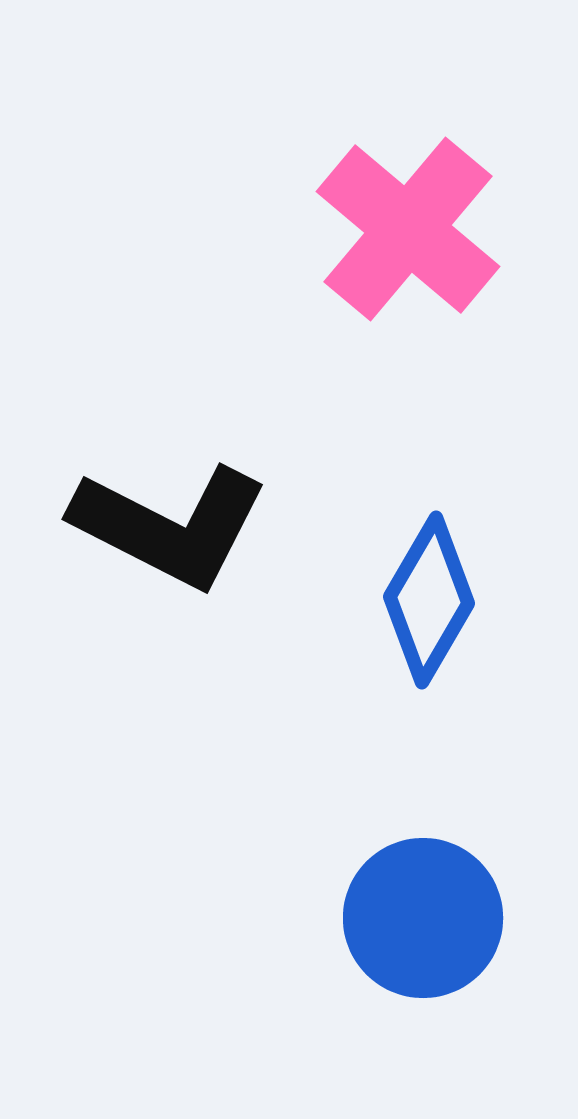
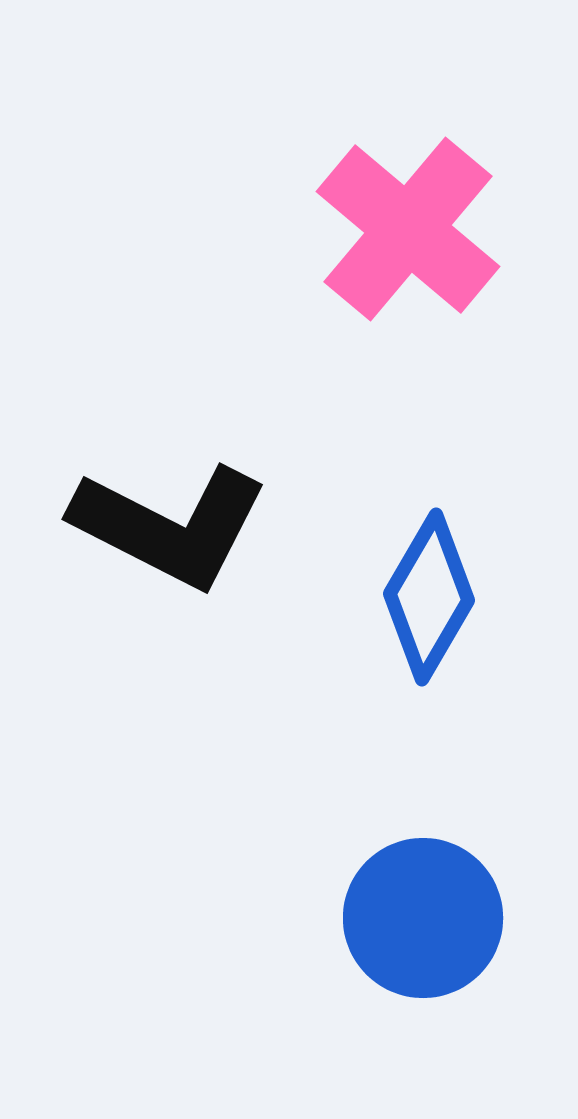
blue diamond: moved 3 px up
